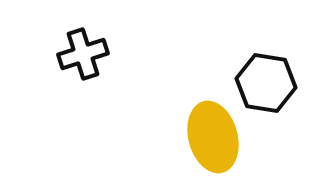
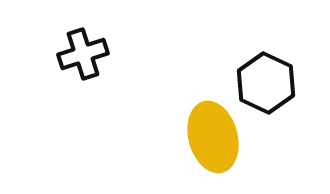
black hexagon: rotated 16 degrees clockwise
